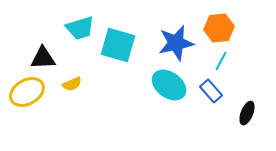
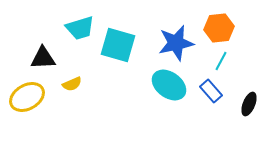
yellow ellipse: moved 5 px down
black ellipse: moved 2 px right, 9 px up
